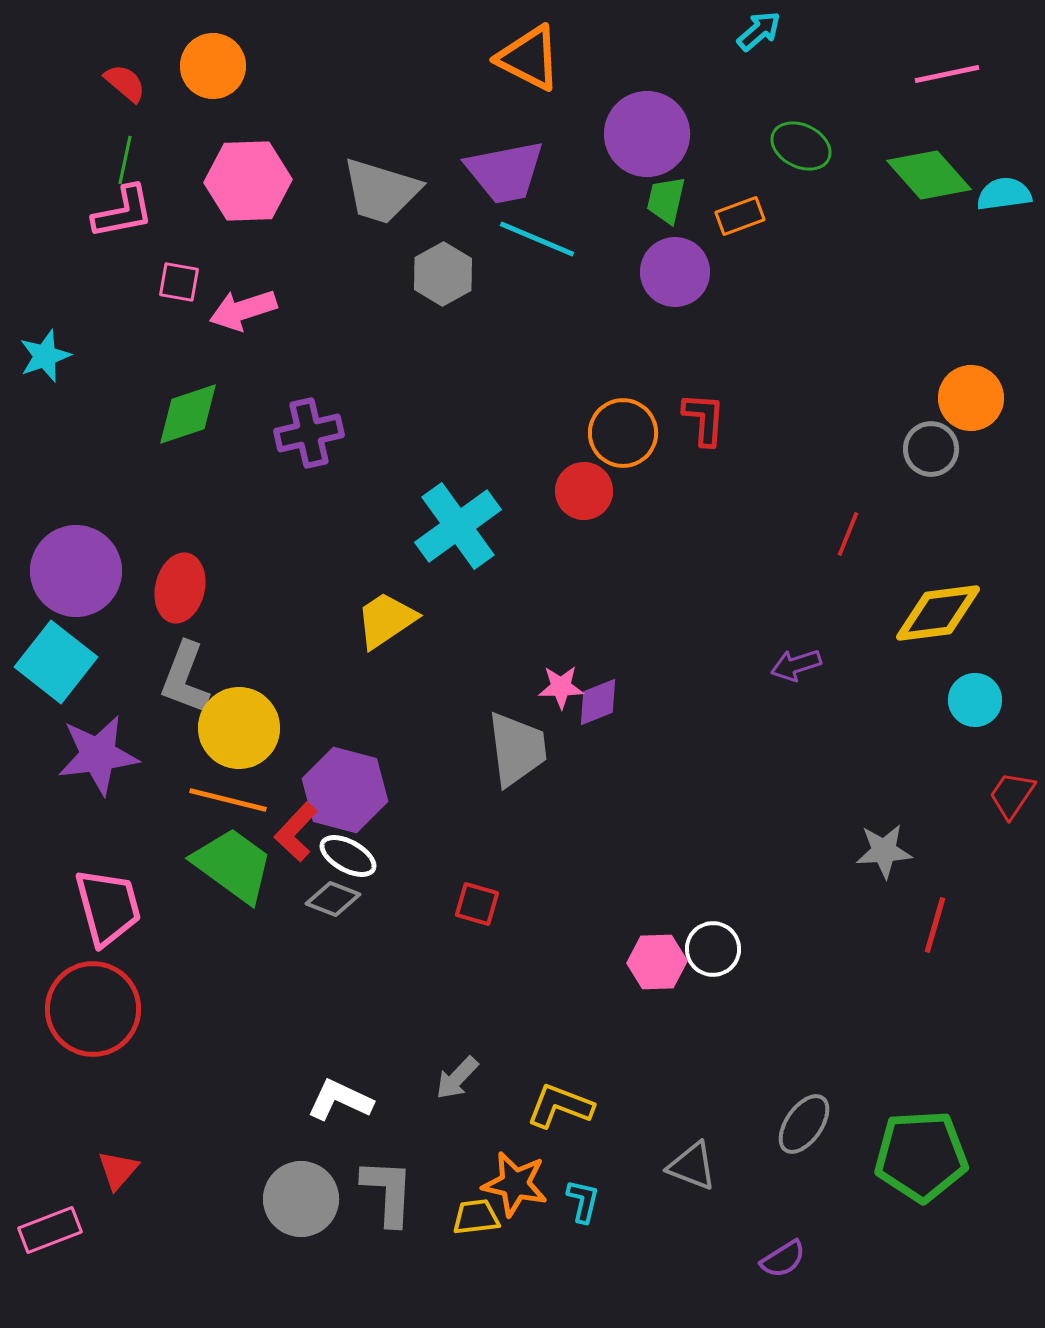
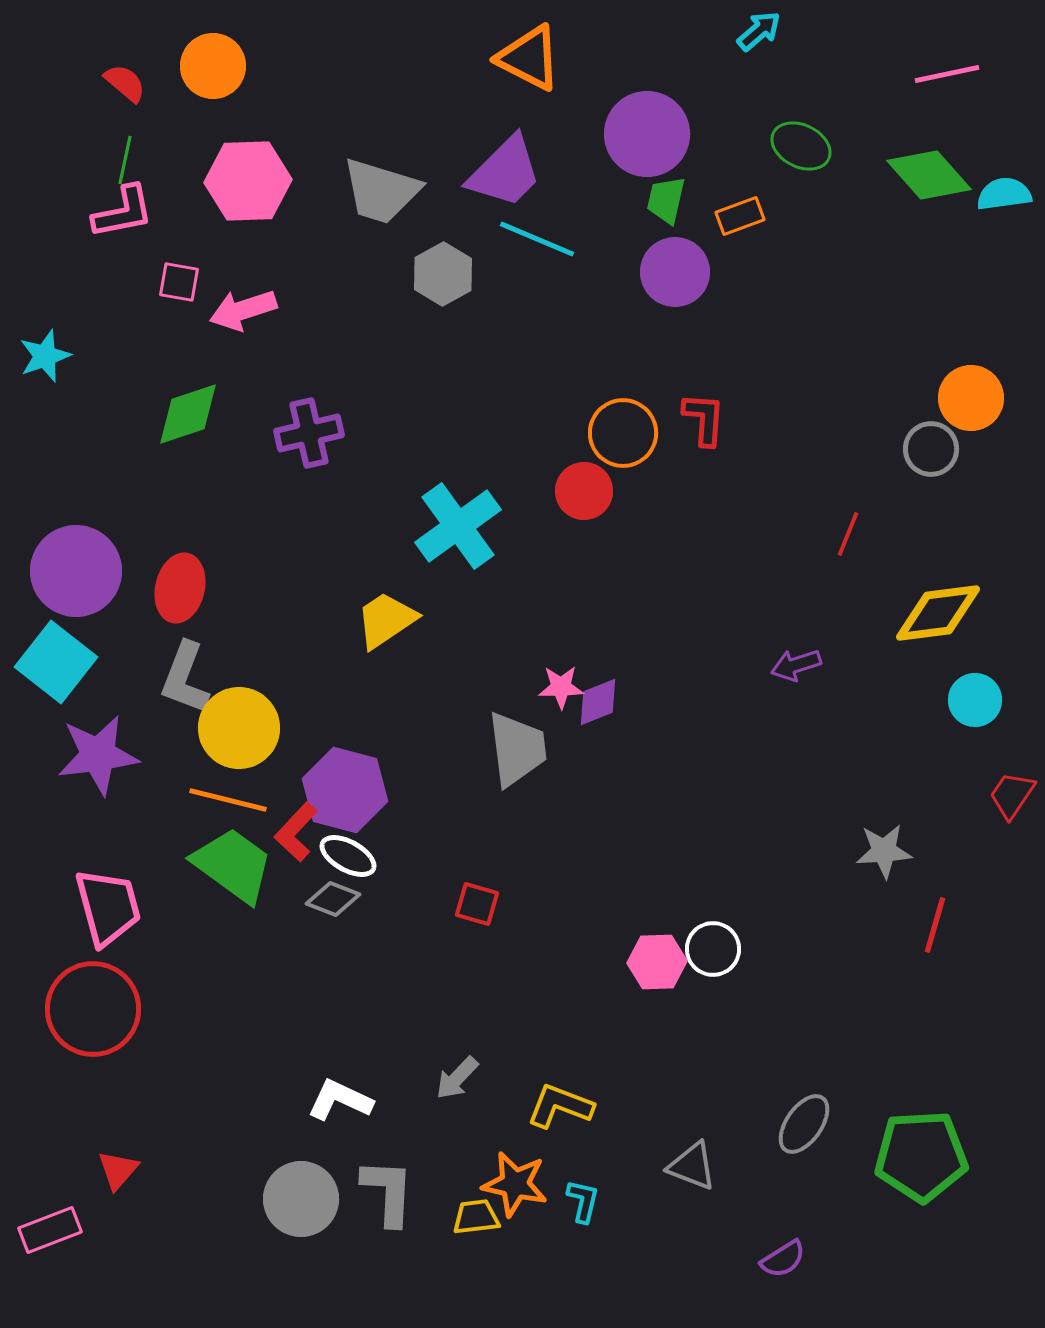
purple trapezoid at (505, 172): rotated 34 degrees counterclockwise
